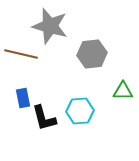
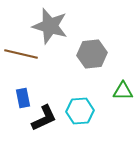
black L-shape: rotated 100 degrees counterclockwise
